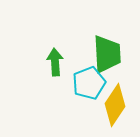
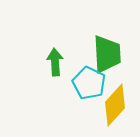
cyan pentagon: rotated 24 degrees counterclockwise
yellow diamond: rotated 9 degrees clockwise
